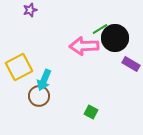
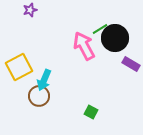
pink arrow: rotated 64 degrees clockwise
